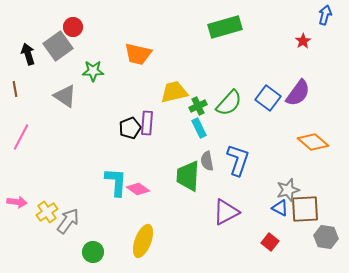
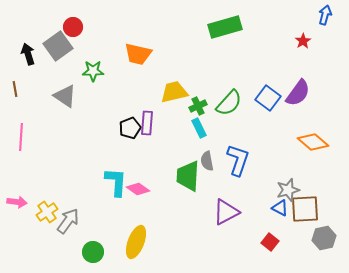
pink line: rotated 24 degrees counterclockwise
gray hexagon: moved 2 px left, 1 px down; rotated 20 degrees counterclockwise
yellow ellipse: moved 7 px left, 1 px down
